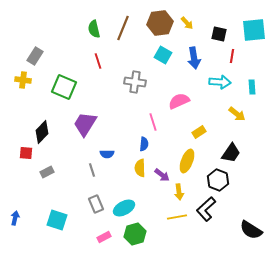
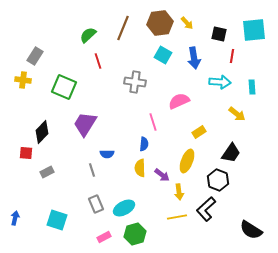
green semicircle at (94, 29): moved 6 px left, 6 px down; rotated 60 degrees clockwise
